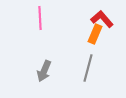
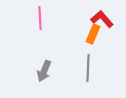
orange rectangle: moved 2 px left
gray line: rotated 12 degrees counterclockwise
